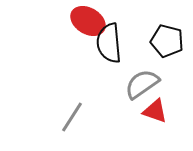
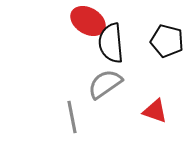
black semicircle: moved 2 px right
gray semicircle: moved 37 px left
gray line: rotated 44 degrees counterclockwise
